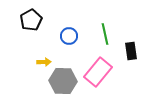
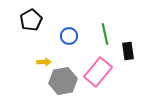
black rectangle: moved 3 px left
gray hexagon: rotated 12 degrees counterclockwise
